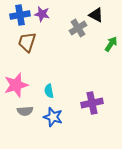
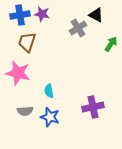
pink star: moved 2 px right, 12 px up; rotated 30 degrees clockwise
purple cross: moved 1 px right, 4 px down
blue star: moved 3 px left
